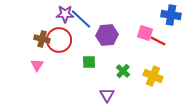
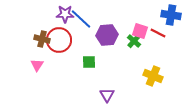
pink square: moved 5 px left, 2 px up
red line: moved 8 px up
green cross: moved 11 px right, 30 px up
